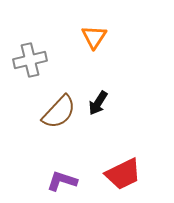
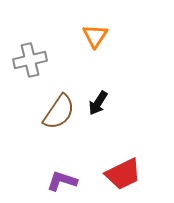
orange triangle: moved 1 px right, 1 px up
brown semicircle: rotated 9 degrees counterclockwise
